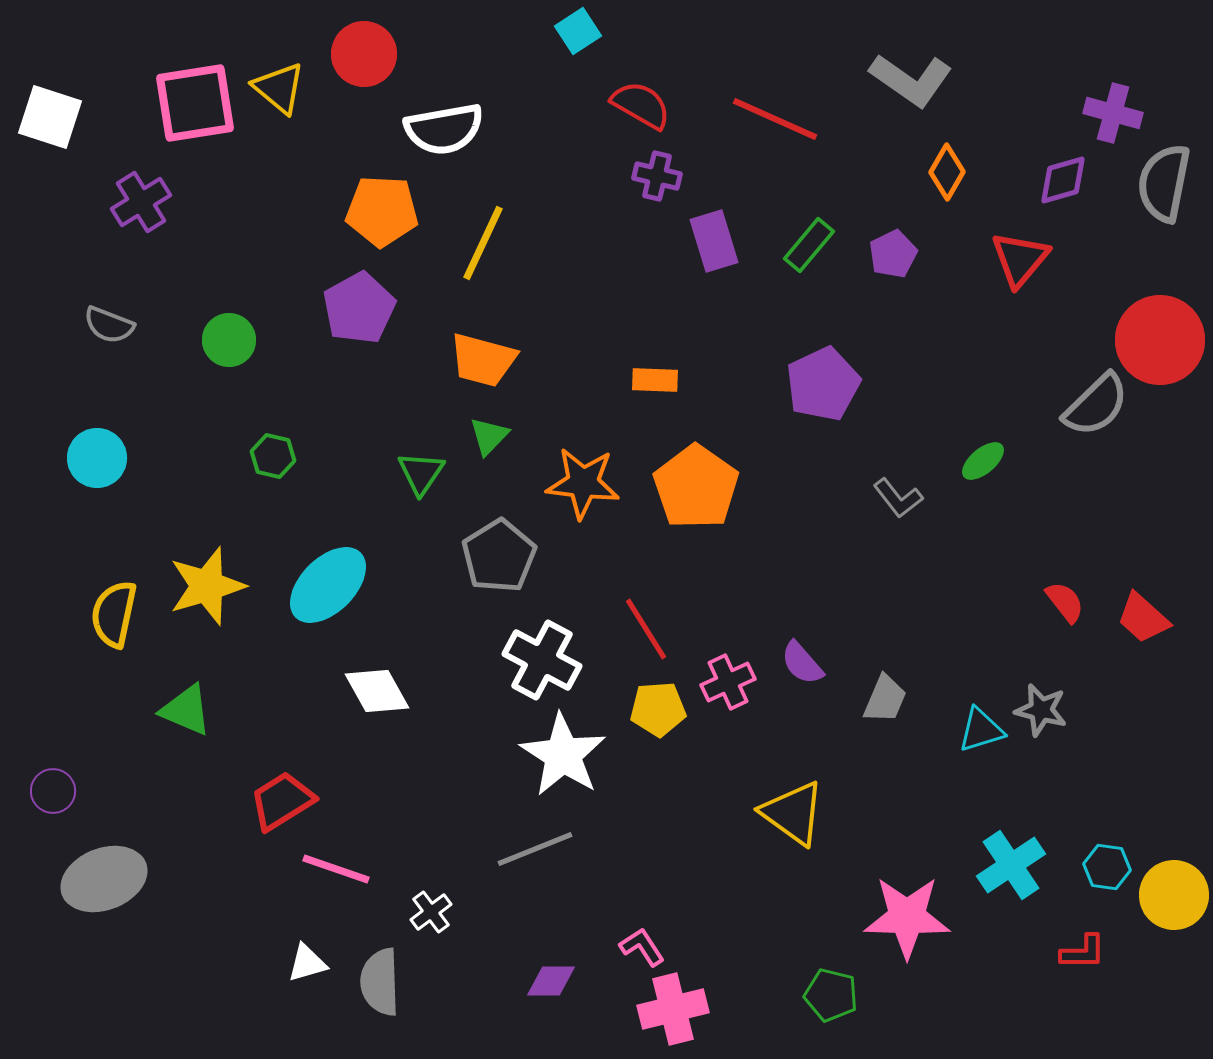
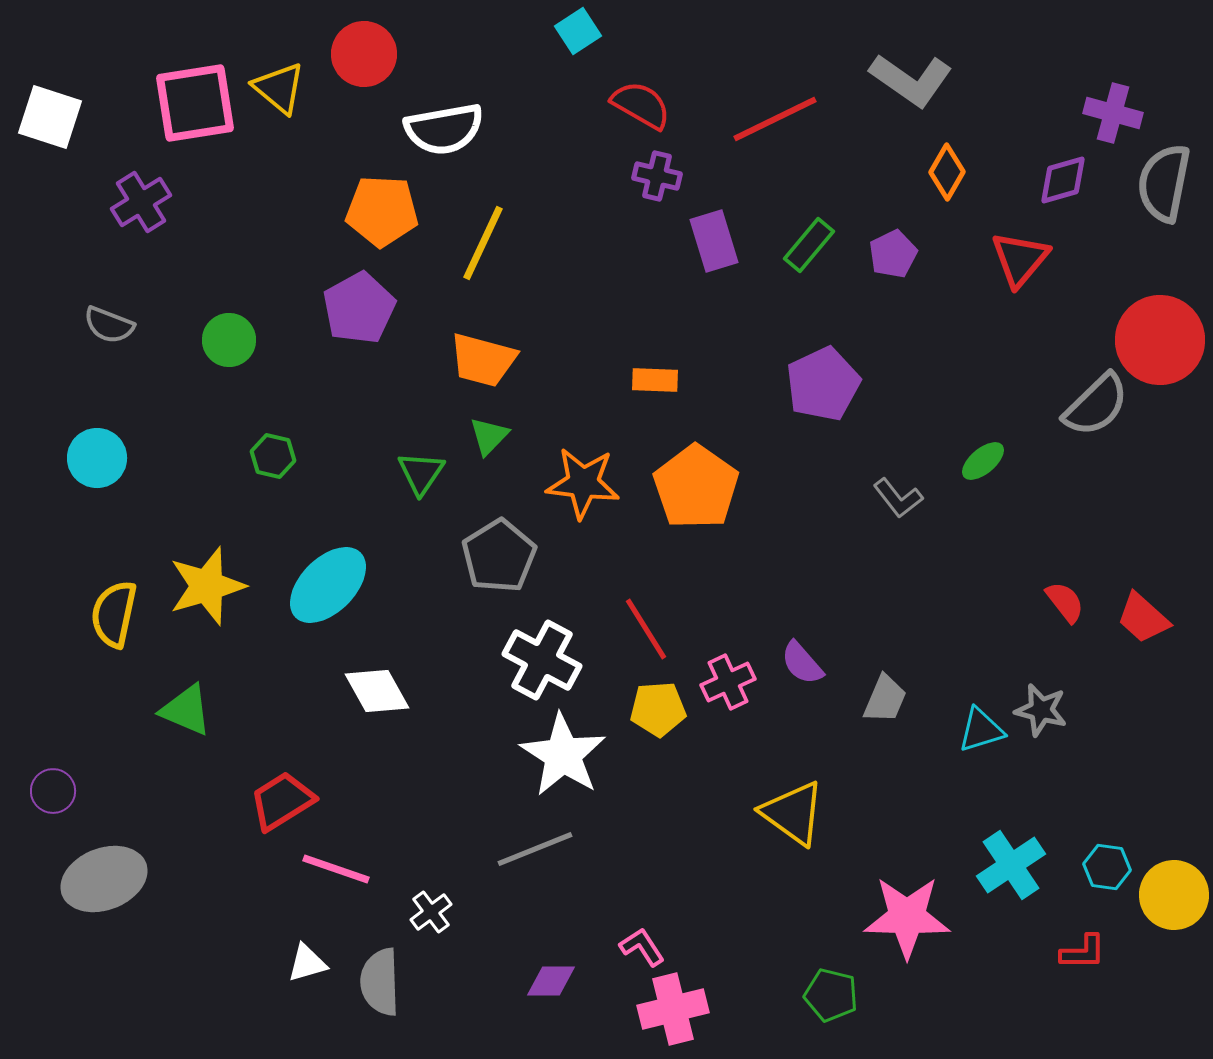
red line at (775, 119): rotated 50 degrees counterclockwise
